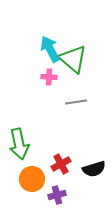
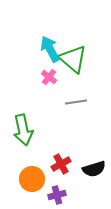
pink cross: rotated 35 degrees clockwise
green arrow: moved 4 px right, 14 px up
